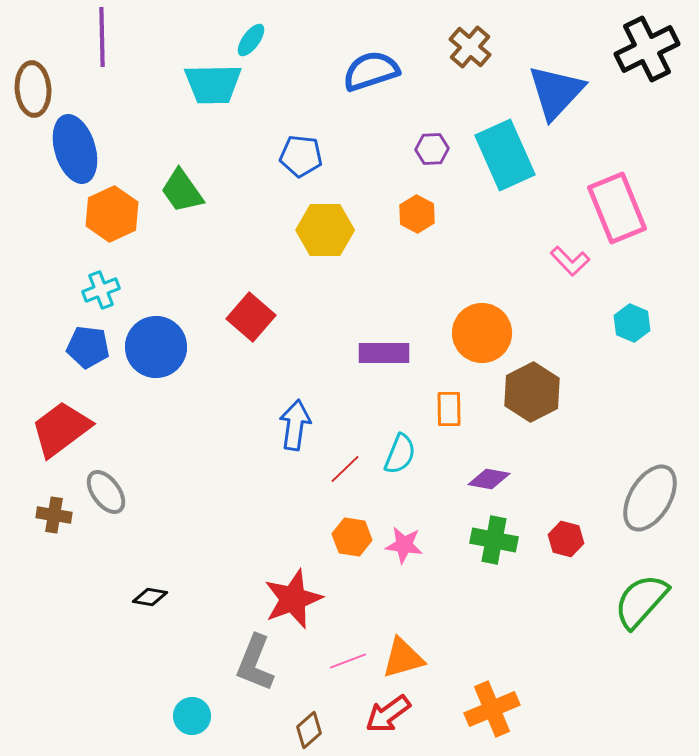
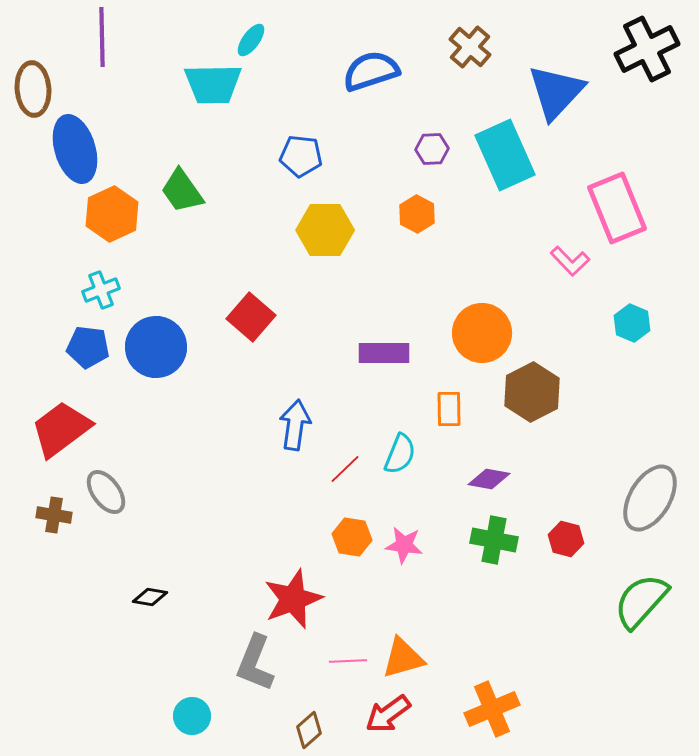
pink line at (348, 661): rotated 18 degrees clockwise
